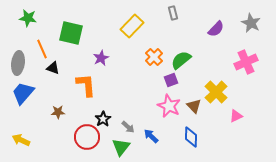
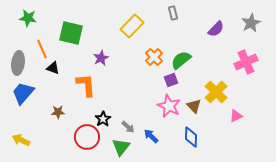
gray star: rotated 18 degrees clockwise
